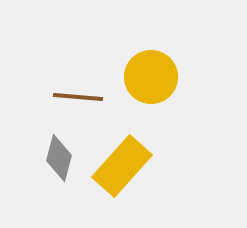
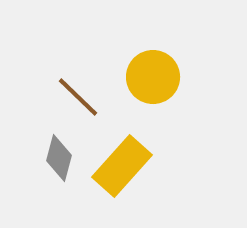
yellow circle: moved 2 px right
brown line: rotated 39 degrees clockwise
